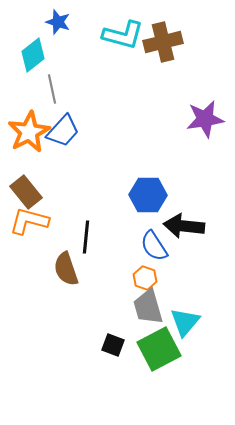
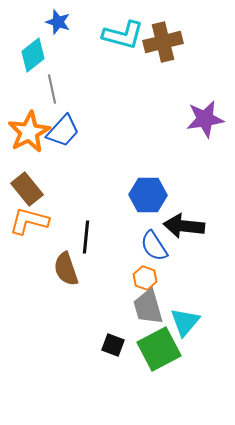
brown rectangle: moved 1 px right, 3 px up
